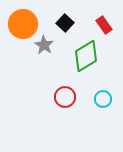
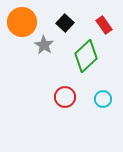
orange circle: moved 1 px left, 2 px up
green diamond: rotated 12 degrees counterclockwise
